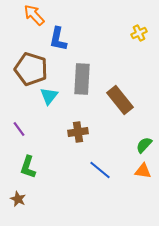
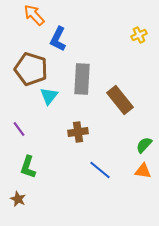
yellow cross: moved 2 px down
blue L-shape: rotated 15 degrees clockwise
